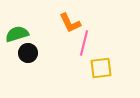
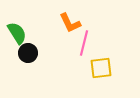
green semicircle: moved 1 px up; rotated 75 degrees clockwise
